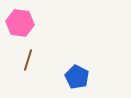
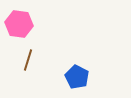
pink hexagon: moved 1 px left, 1 px down
